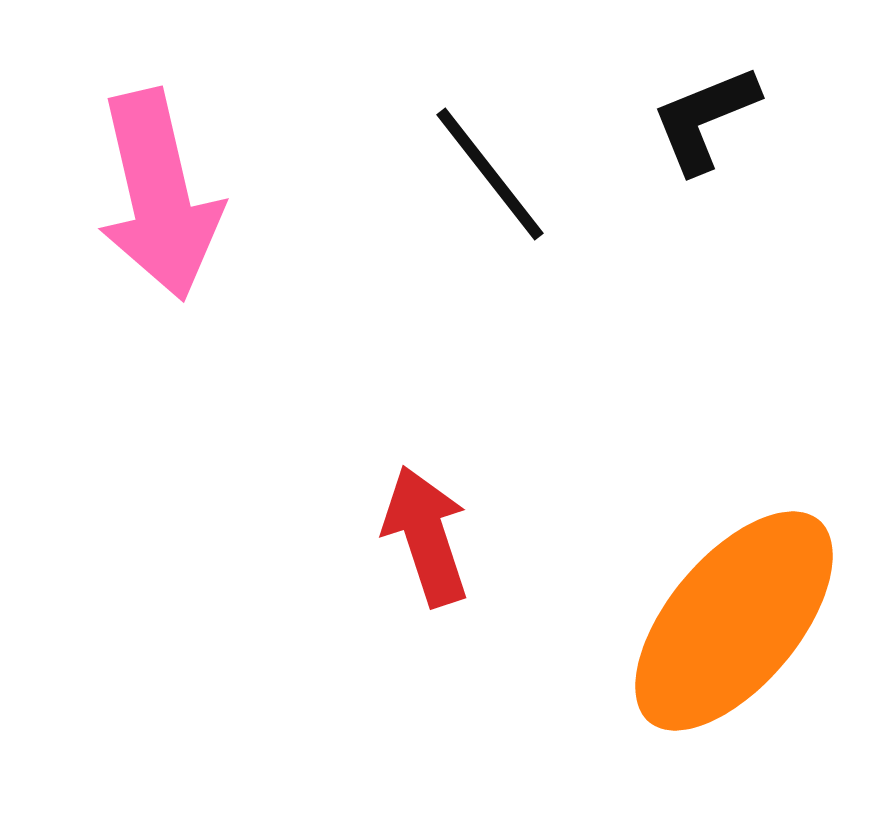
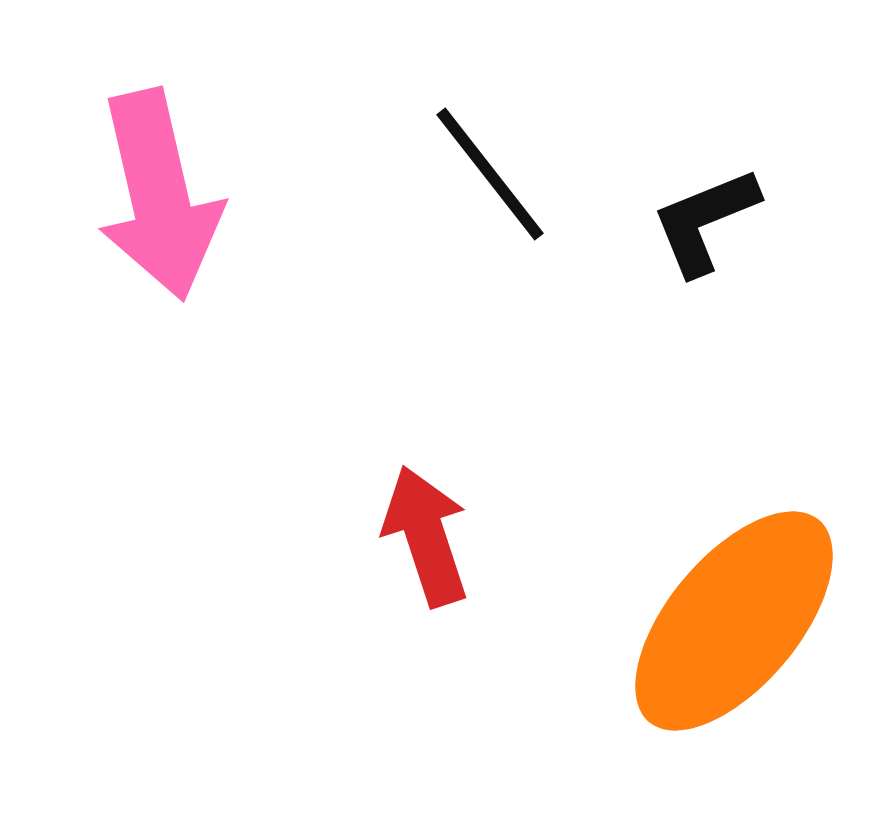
black L-shape: moved 102 px down
